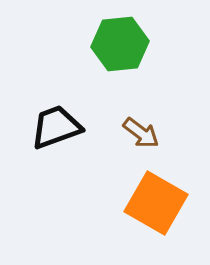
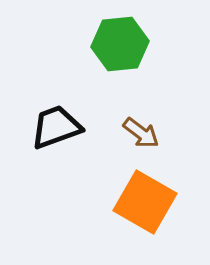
orange square: moved 11 px left, 1 px up
